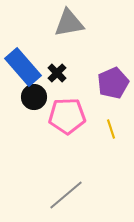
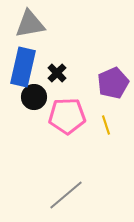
gray triangle: moved 39 px left, 1 px down
blue rectangle: rotated 54 degrees clockwise
yellow line: moved 5 px left, 4 px up
